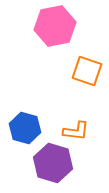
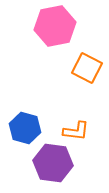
orange square: moved 3 px up; rotated 8 degrees clockwise
purple hexagon: rotated 9 degrees counterclockwise
